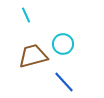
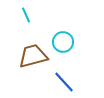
cyan circle: moved 2 px up
